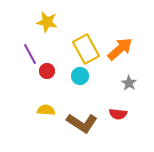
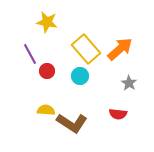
yellow rectangle: rotated 12 degrees counterclockwise
brown L-shape: moved 10 px left
